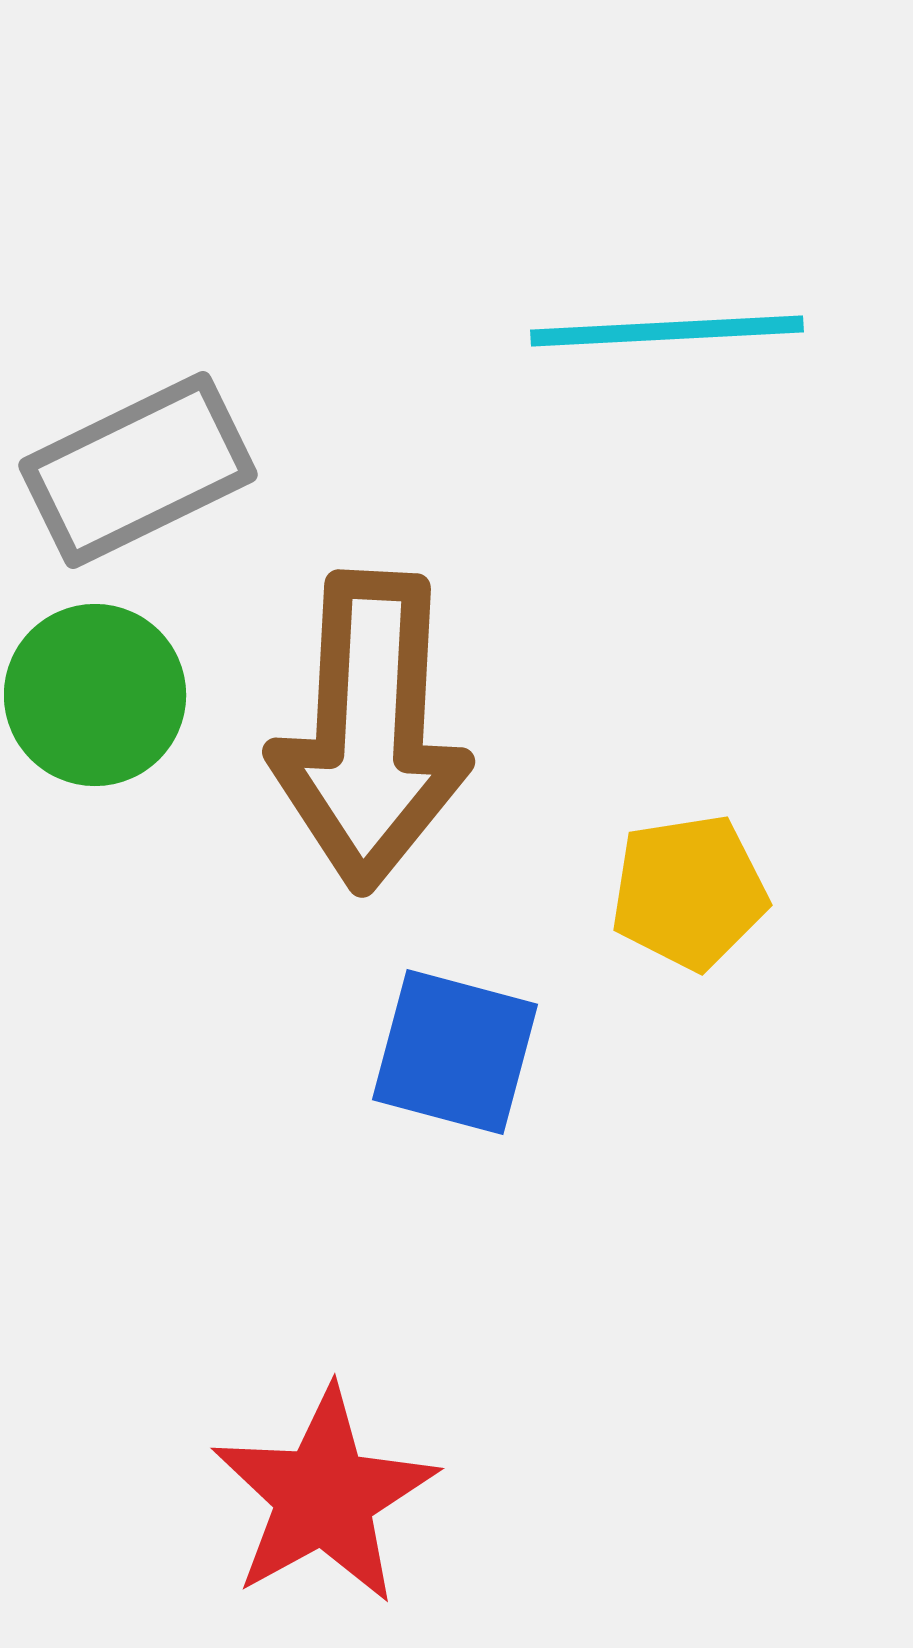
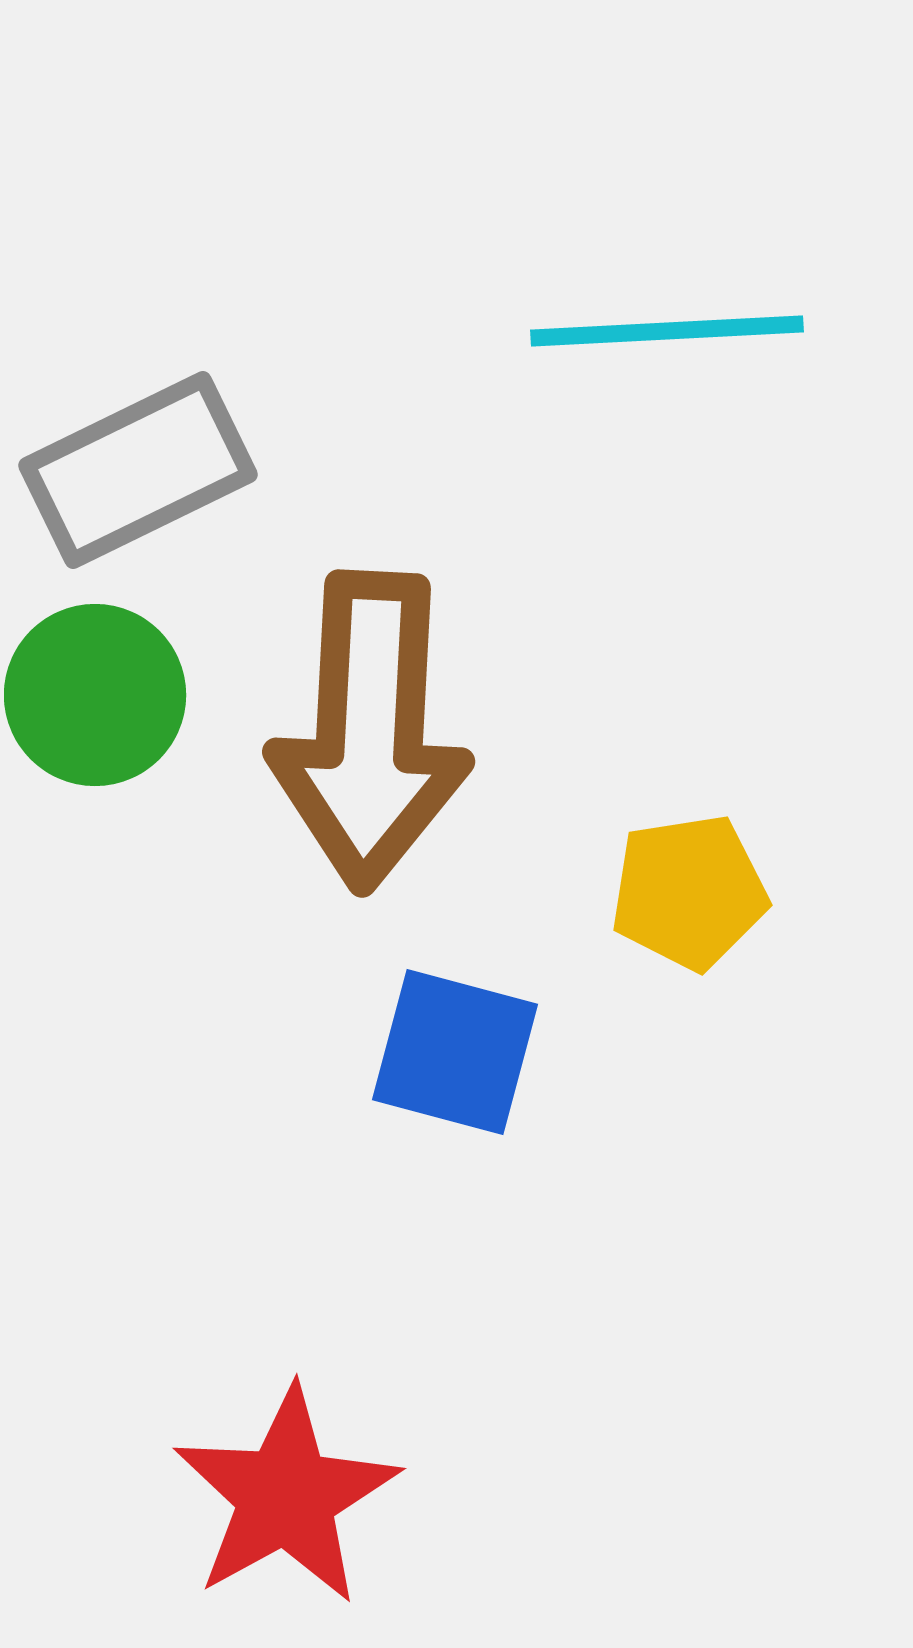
red star: moved 38 px left
